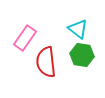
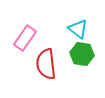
green hexagon: moved 1 px up
red semicircle: moved 2 px down
